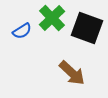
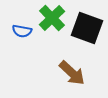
blue semicircle: rotated 42 degrees clockwise
